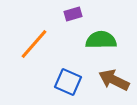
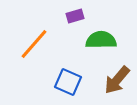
purple rectangle: moved 2 px right, 2 px down
brown arrow: moved 3 px right; rotated 76 degrees counterclockwise
